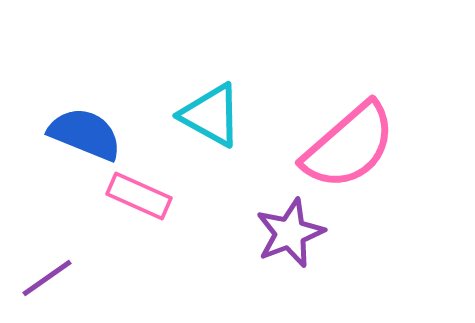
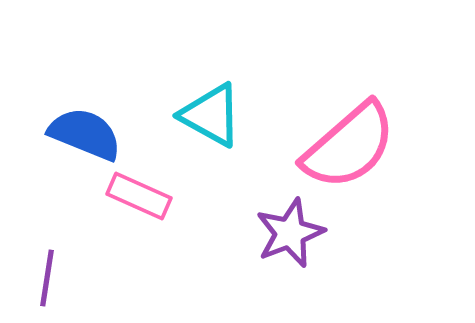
purple line: rotated 46 degrees counterclockwise
